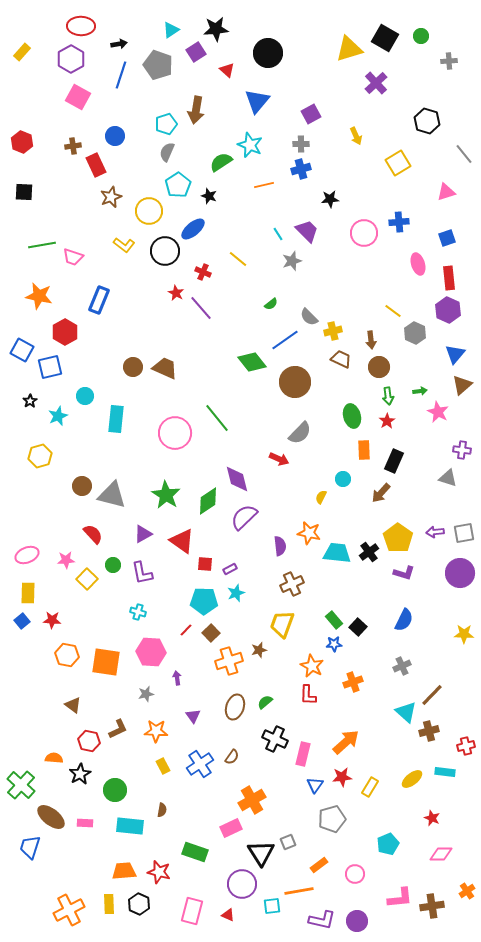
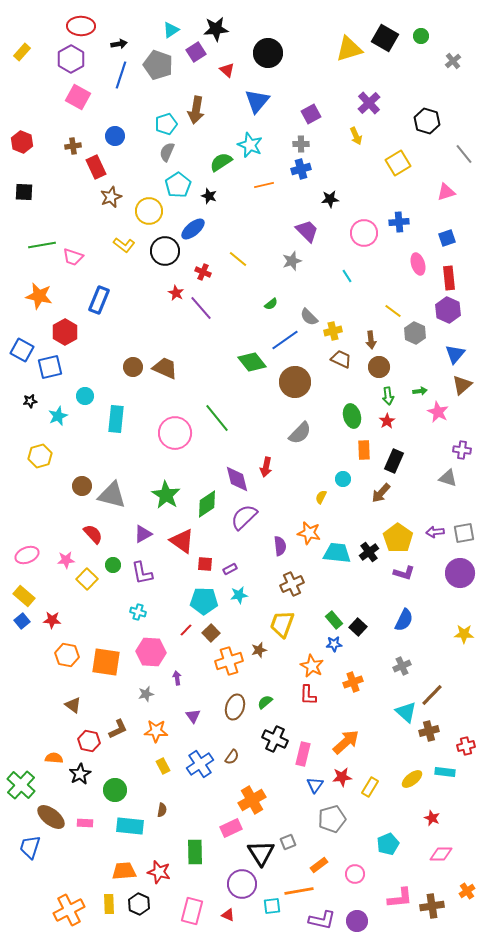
gray cross at (449, 61): moved 4 px right; rotated 35 degrees counterclockwise
purple cross at (376, 83): moved 7 px left, 20 px down
red rectangle at (96, 165): moved 2 px down
cyan line at (278, 234): moved 69 px right, 42 px down
black star at (30, 401): rotated 24 degrees clockwise
red arrow at (279, 459): moved 13 px left, 8 px down; rotated 78 degrees clockwise
green diamond at (208, 501): moved 1 px left, 3 px down
yellow rectangle at (28, 593): moved 4 px left, 3 px down; rotated 50 degrees counterclockwise
cyan star at (236, 593): moved 3 px right, 2 px down; rotated 12 degrees clockwise
green rectangle at (195, 852): rotated 70 degrees clockwise
